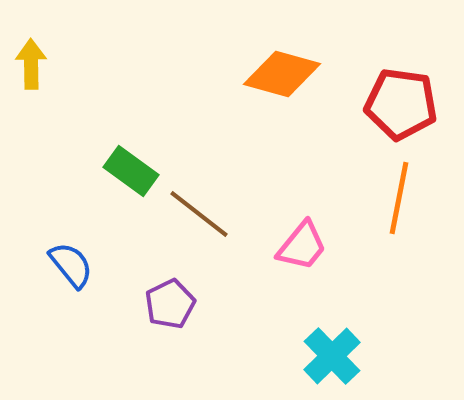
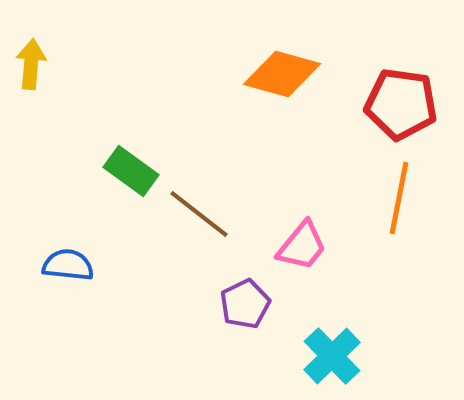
yellow arrow: rotated 6 degrees clockwise
blue semicircle: moved 3 px left; rotated 45 degrees counterclockwise
purple pentagon: moved 75 px right
